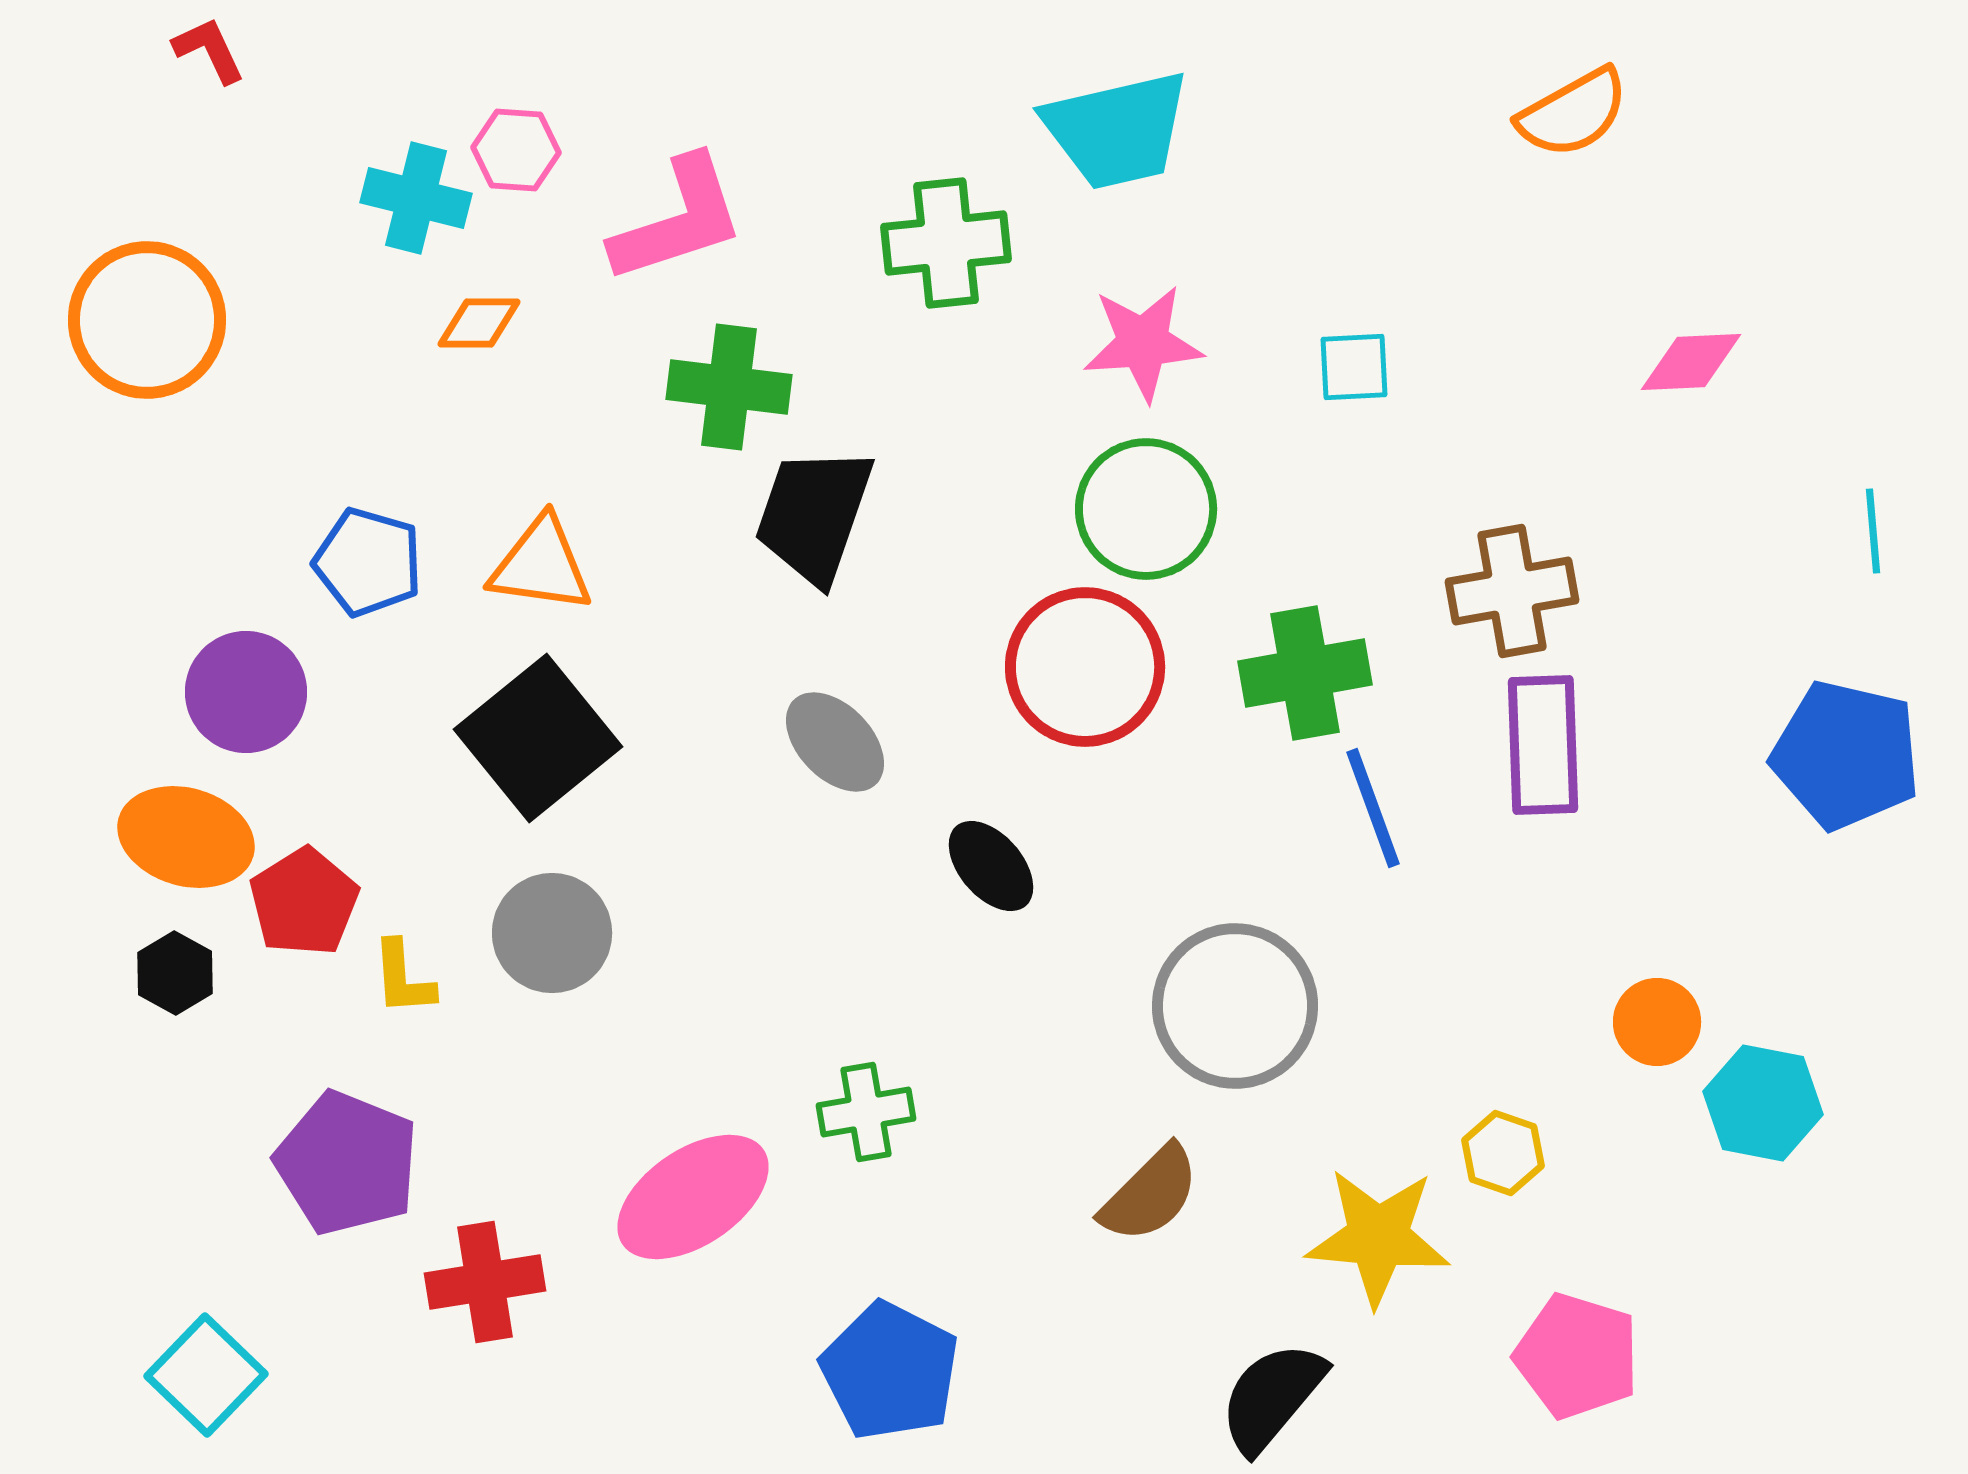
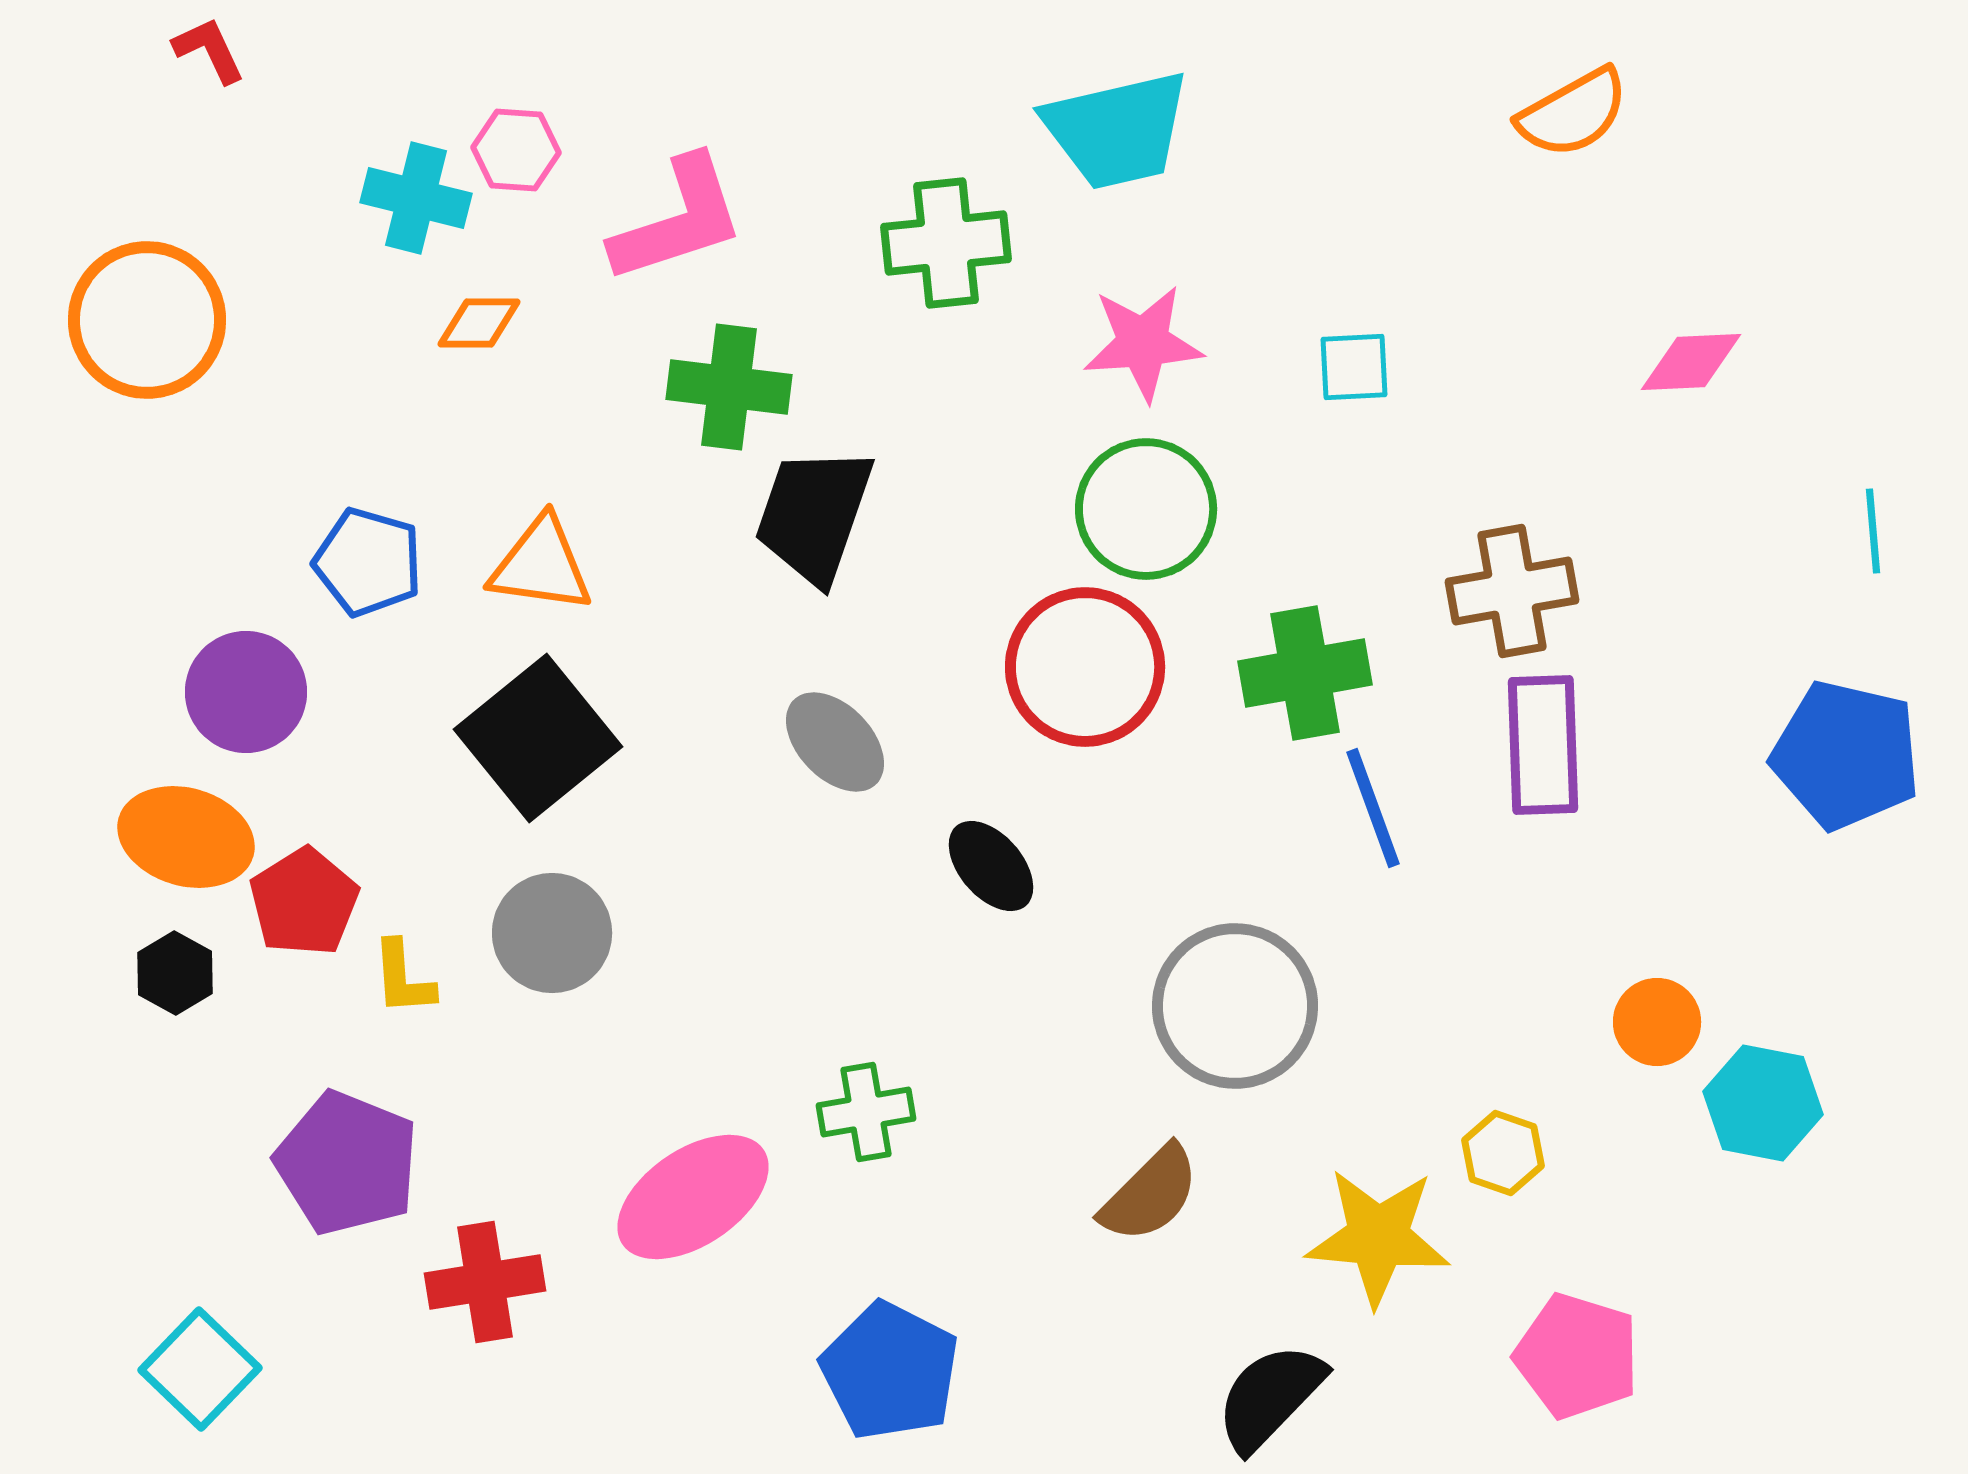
cyan square at (206, 1375): moved 6 px left, 6 px up
black semicircle at (1272, 1397): moved 2 px left; rotated 4 degrees clockwise
